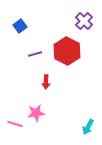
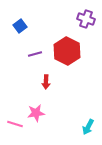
purple cross: moved 2 px right, 2 px up; rotated 24 degrees counterclockwise
